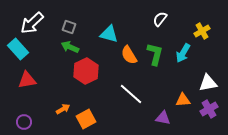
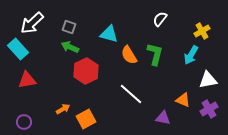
cyan arrow: moved 8 px right, 2 px down
white triangle: moved 3 px up
orange triangle: rotated 28 degrees clockwise
